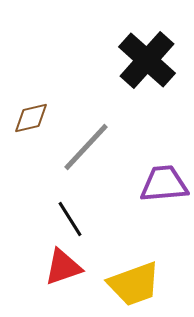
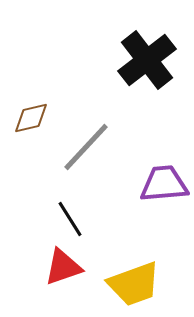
black cross: rotated 10 degrees clockwise
